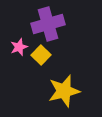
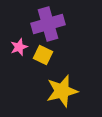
yellow square: moved 2 px right; rotated 18 degrees counterclockwise
yellow star: moved 2 px left
